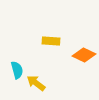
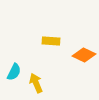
cyan semicircle: moved 3 px left, 2 px down; rotated 42 degrees clockwise
yellow arrow: rotated 30 degrees clockwise
